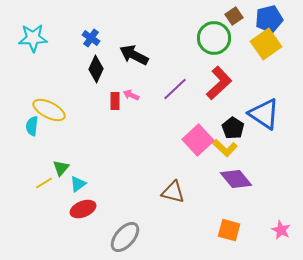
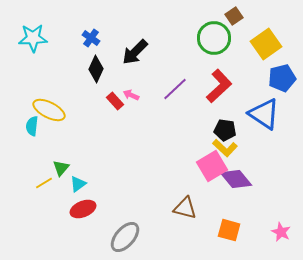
blue pentagon: moved 13 px right, 59 px down
black arrow: moved 1 px right, 3 px up; rotated 72 degrees counterclockwise
red L-shape: moved 3 px down
red rectangle: rotated 42 degrees counterclockwise
black pentagon: moved 8 px left, 2 px down; rotated 25 degrees counterclockwise
pink square: moved 14 px right, 26 px down; rotated 12 degrees clockwise
brown triangle: moved 12 px right, 16 px down
pink star: moved 2 px down
